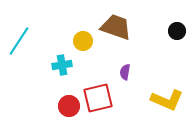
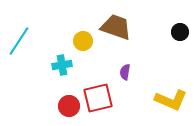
black circle: moved 3 px right, 1 px down
yellow L-shape: moved 4 px right
